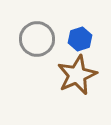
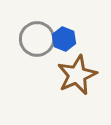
blue hexagon: moved 16 px left; rotated 20 degrees counterclockwise
